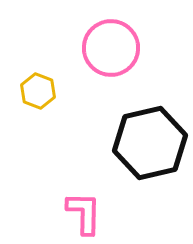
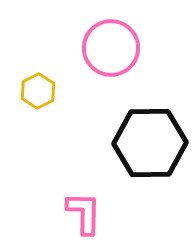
yellow hexagon: rotated 12 degrees clockwise
black hexagon: rotated 12 degrees clockwise
